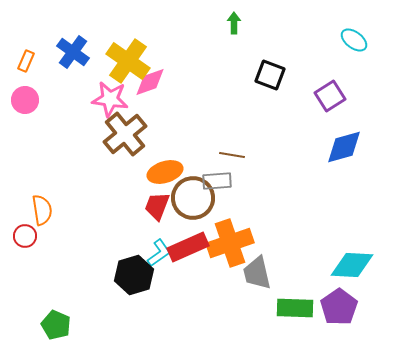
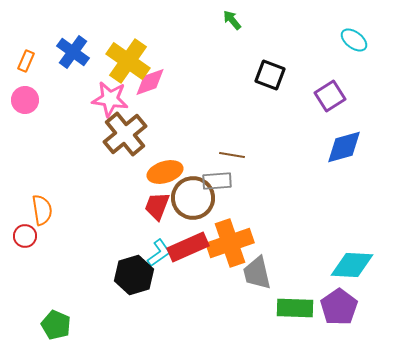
green arrow: moved 2 px left, 3 px up; rotated 40 degrees counterclockwise
